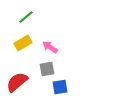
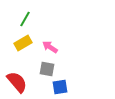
green line: moved 1 px left, 2 px down; rotated 21 degrees counterclockwise
gray square: rotated 21 degrees clockwise
red semicircle: rotated 90 degrees clockwise
